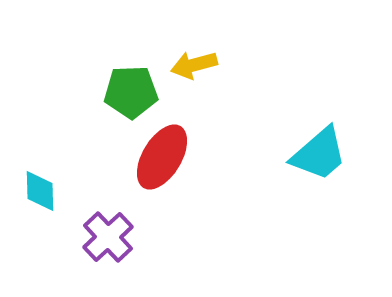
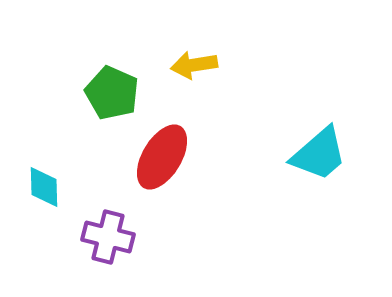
yellow arrow: rotated 6 degrees clockwise
green pentagon: moved 19 px left, 1 px down; rotated 26 degrees clockwise
cyan diamond: moved 4 px right, 4 px up
purple cross: rotated 33 degrees counterclockwise
